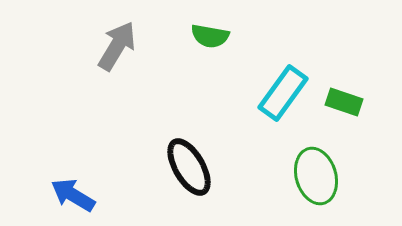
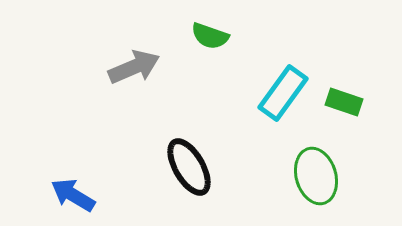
green semicircle: rotated 9 degrees clockwise
gray arrow: moved 17 px right, 21 px down; rotated 36 degrees clockwise
